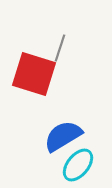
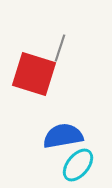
blue semicircle: rotated 21 degrees clockwise
